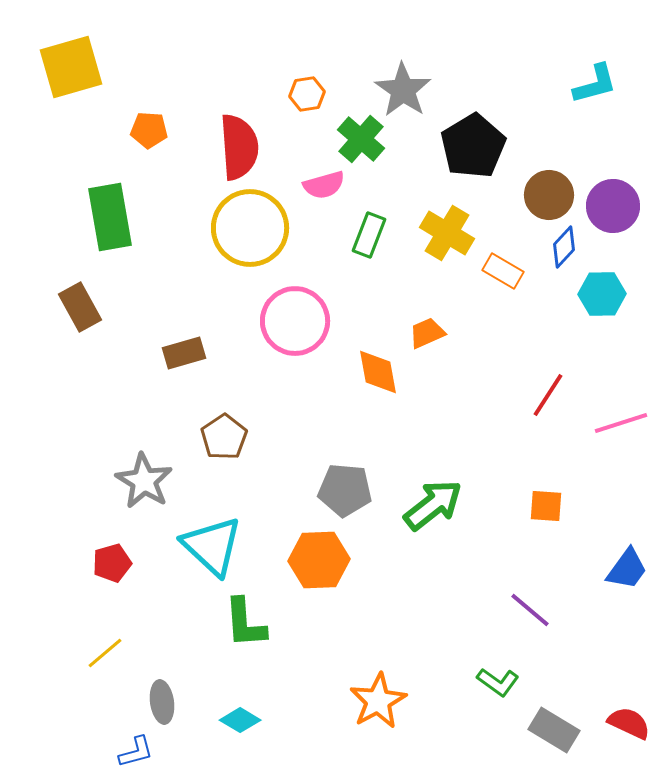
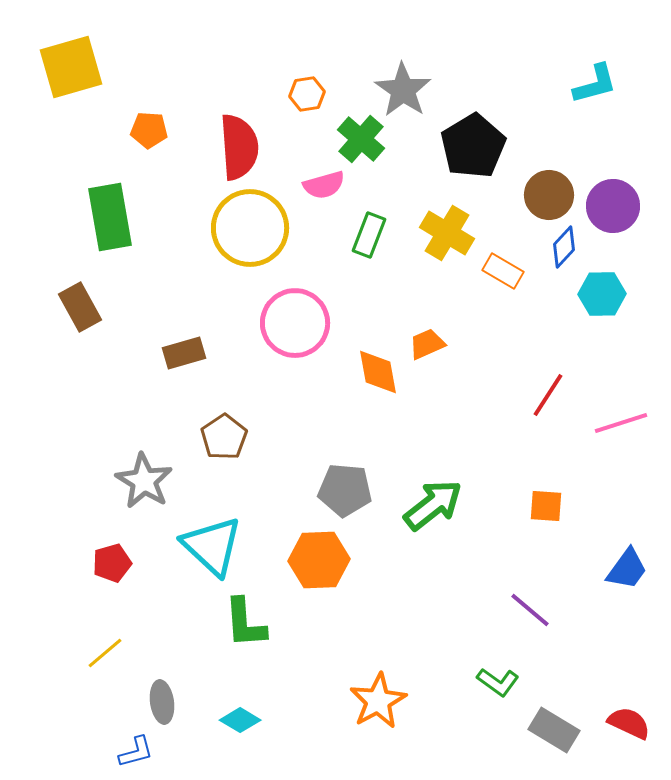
pink circle at (295, 321): moved 2 px down
orange trapezoid at (427, 333): moved 11 px down
